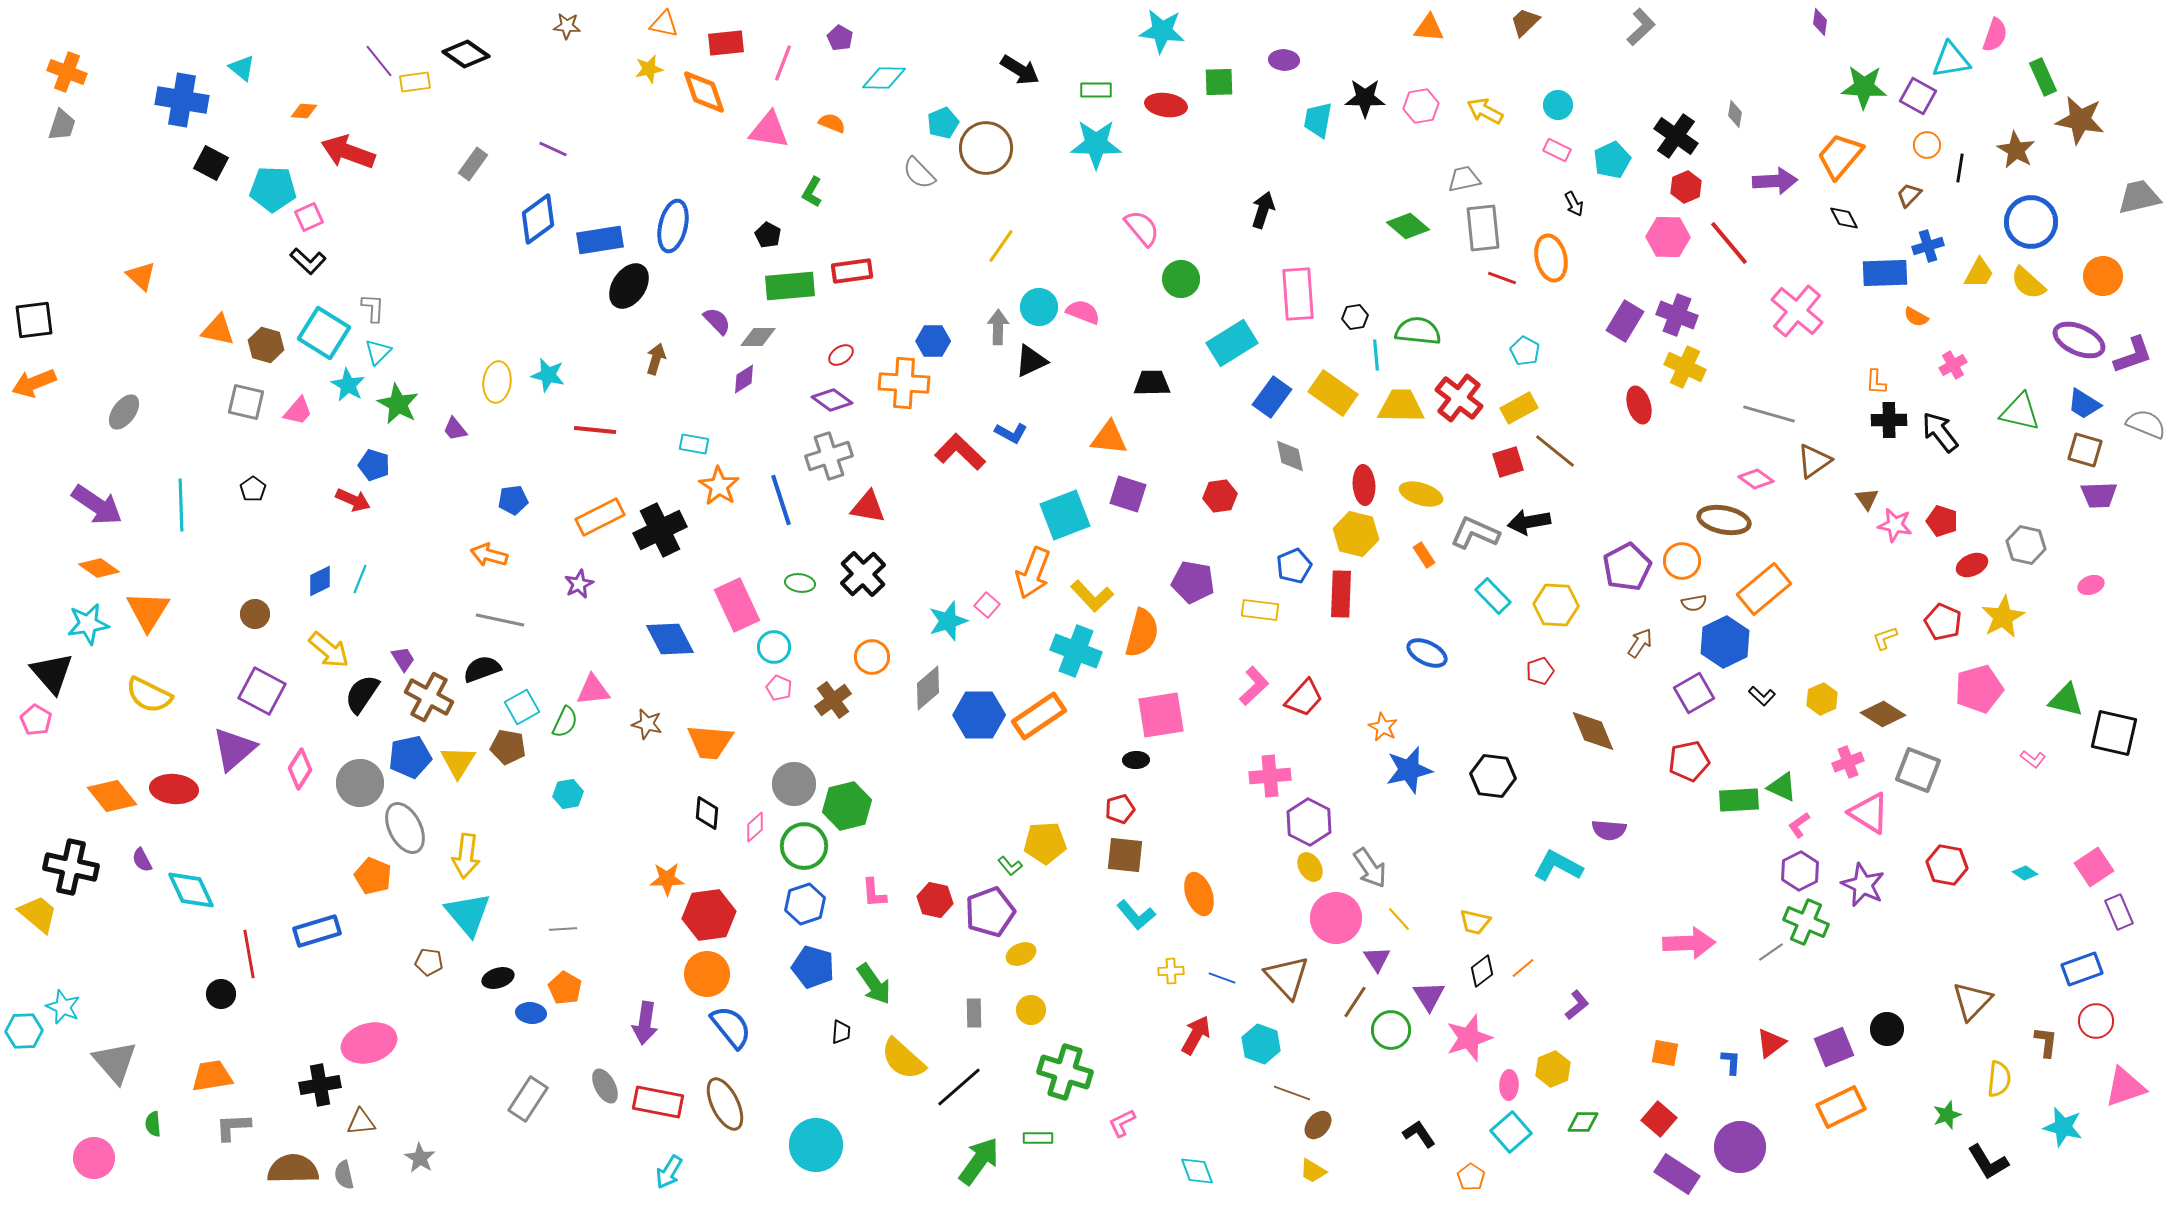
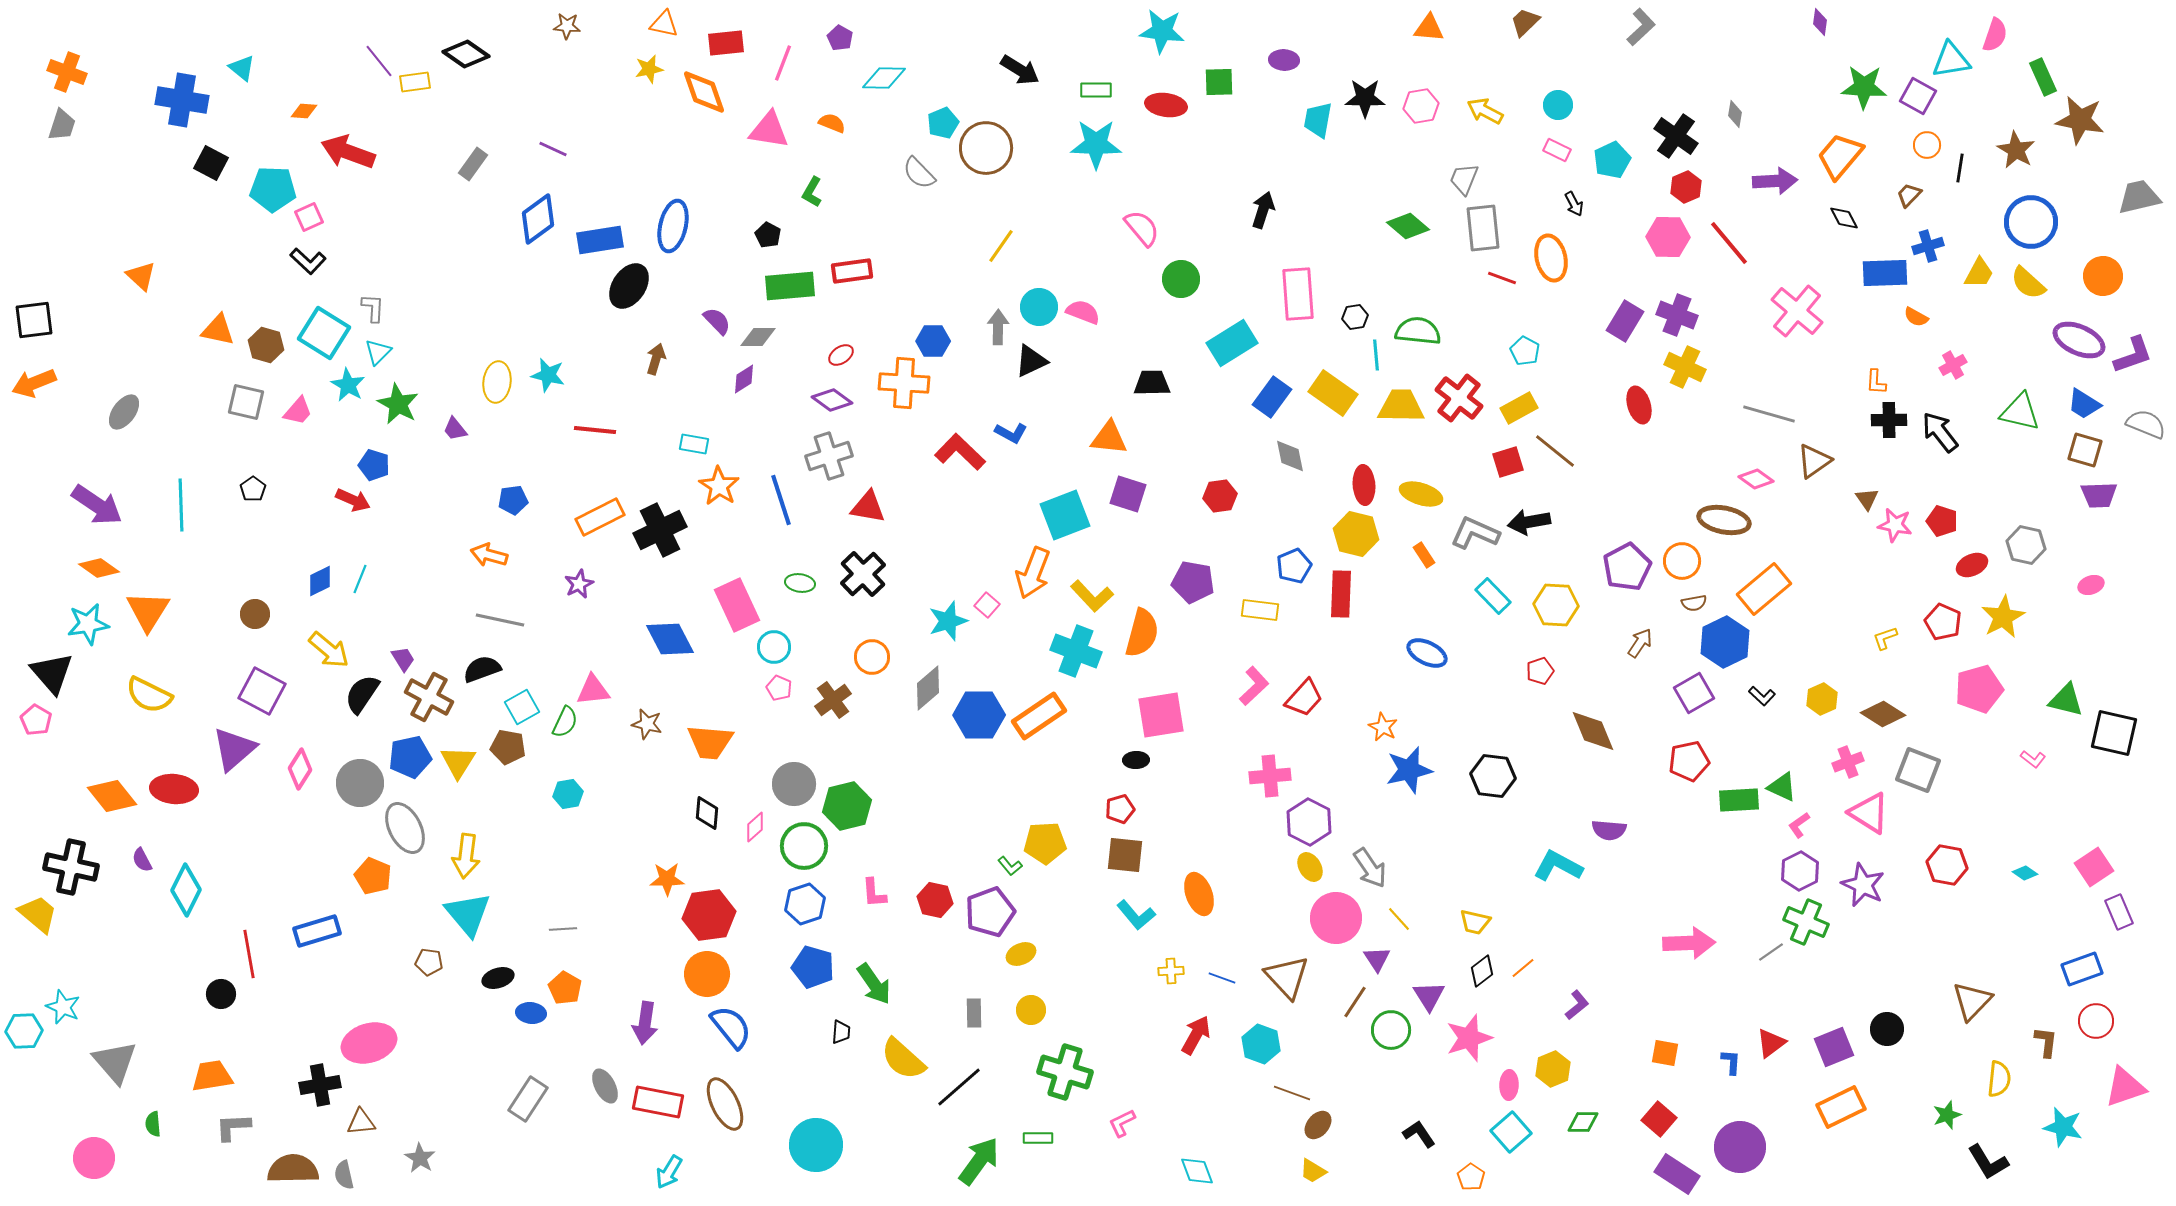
gray trapezoid at (1464, 179): rotated 56 degrees counterclockwise
cyan diamond at (191, 890): moved 5 px left; rotated 51 degrees clockwise
